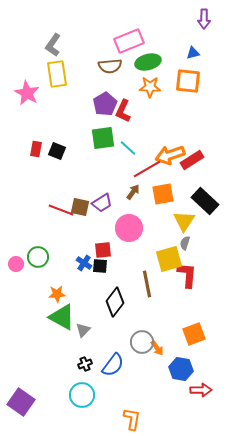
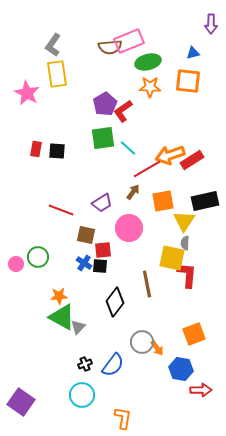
purple arrow at (204, 19): moved 7 px right, 5 px down
brown semicircle at (110, 66): moved 19 px up
red L-shape at (123, 111): rotated 30 degrees clockwise
black square at (57, 151): rotated 18 degrees counterclockwise
orange square at (163, 194): moved 7 px down
black rectangle at (205, 201): rotated 56 degrees counterclockwise
brown square at (80, 207): moved 6 px right, 28 px down
gray semicircle at (185, 243): rotated 16 degrees counterclockwise
yellow square at (169, 259): moved 3 px right, 1 px up; rotated 28 degrees clockwise
orange star at (57, 294): moved 2 px right, 2 px down
gray triangle at (83, 330): moved 5 px left, 3 px up
orange L-shape at (132, 419): moved 9 px left, 1 px up
